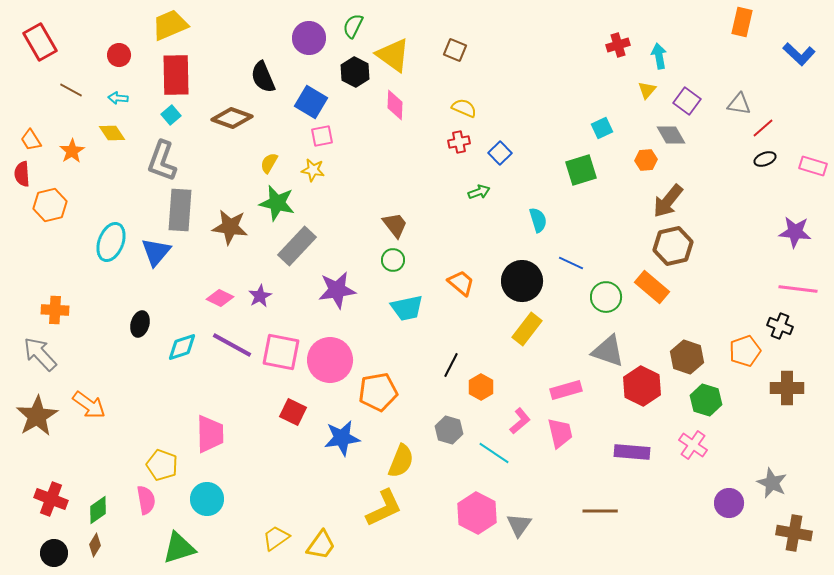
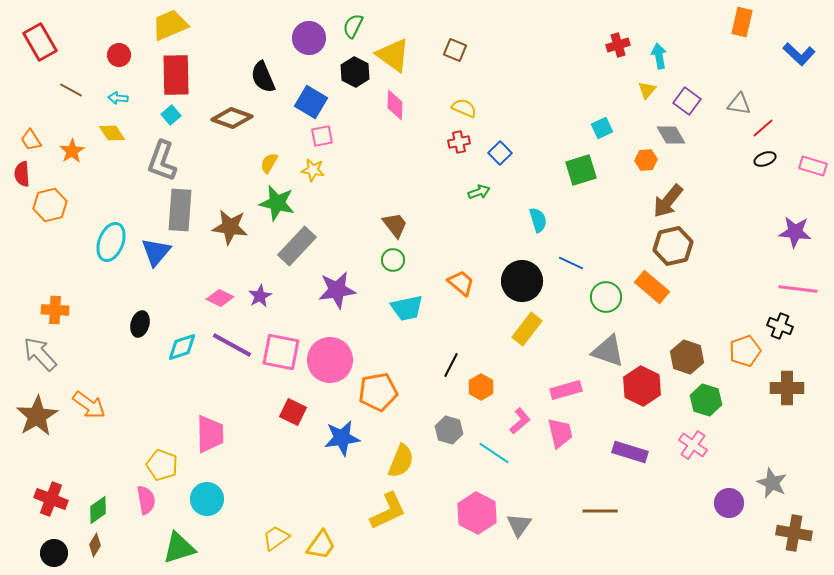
purple rectangle at (632, 452): moved 2 px left; rotated 12 degrees clockwise
yellow L-shape at (384, 508): moved 4 px right, 3 px down
